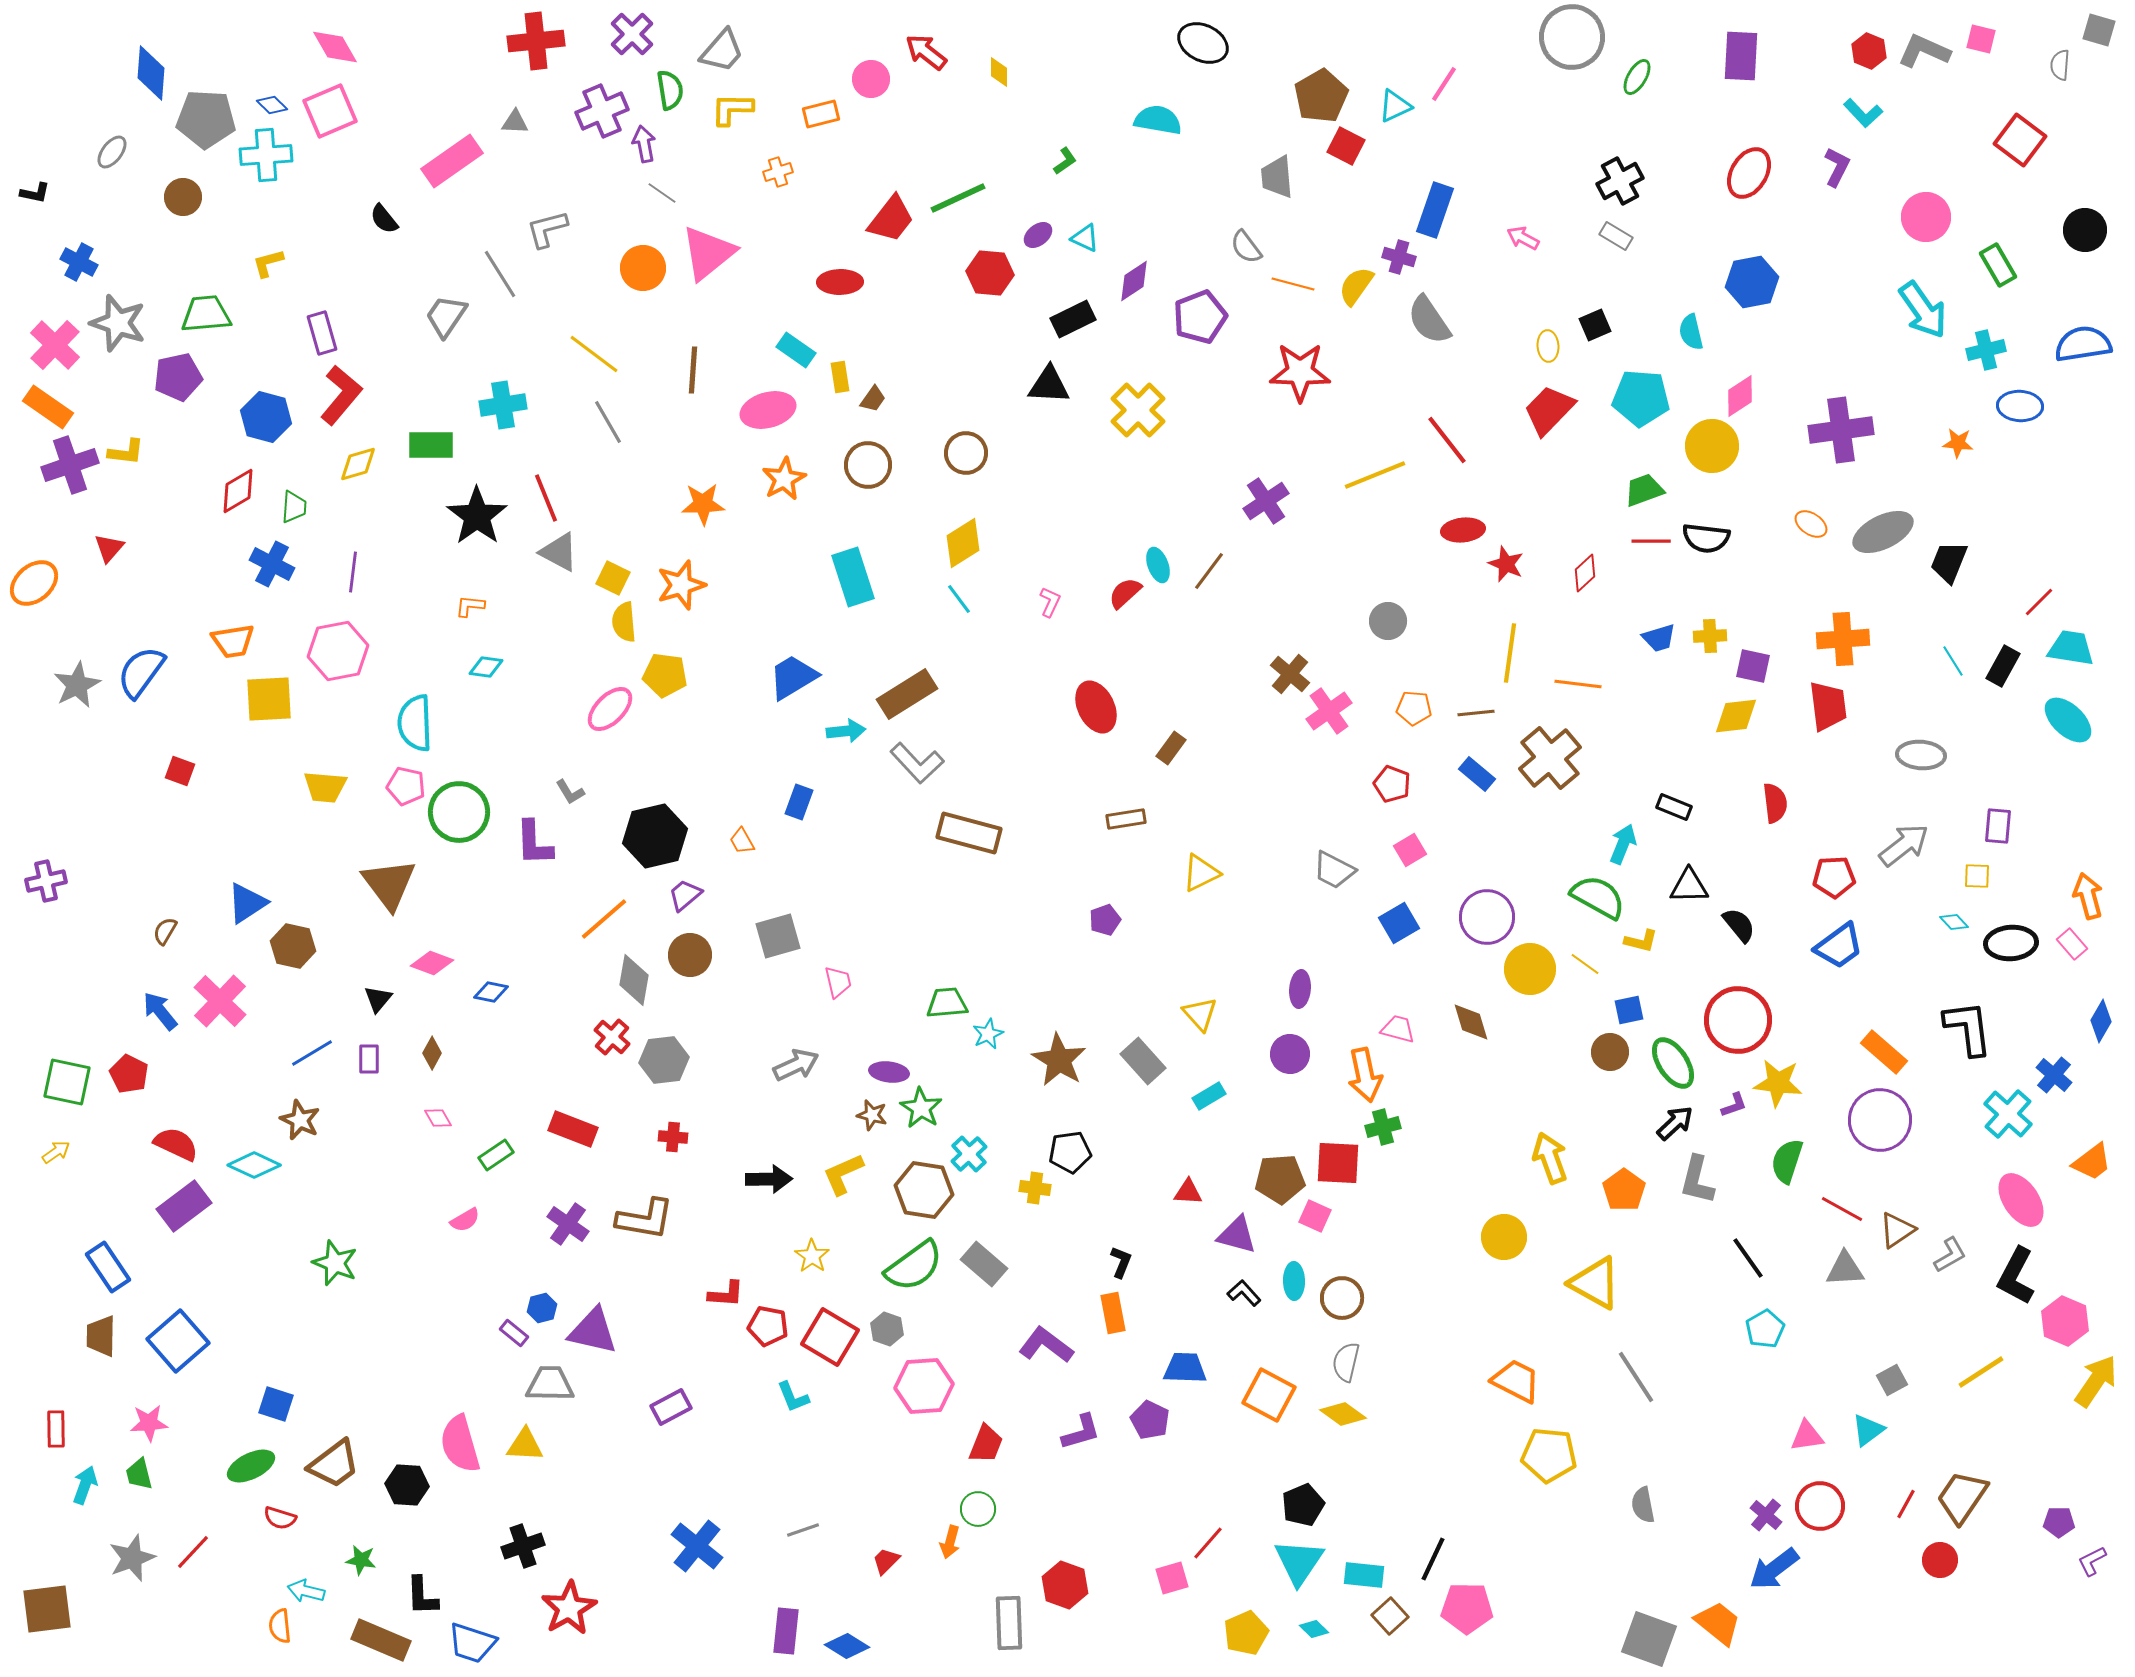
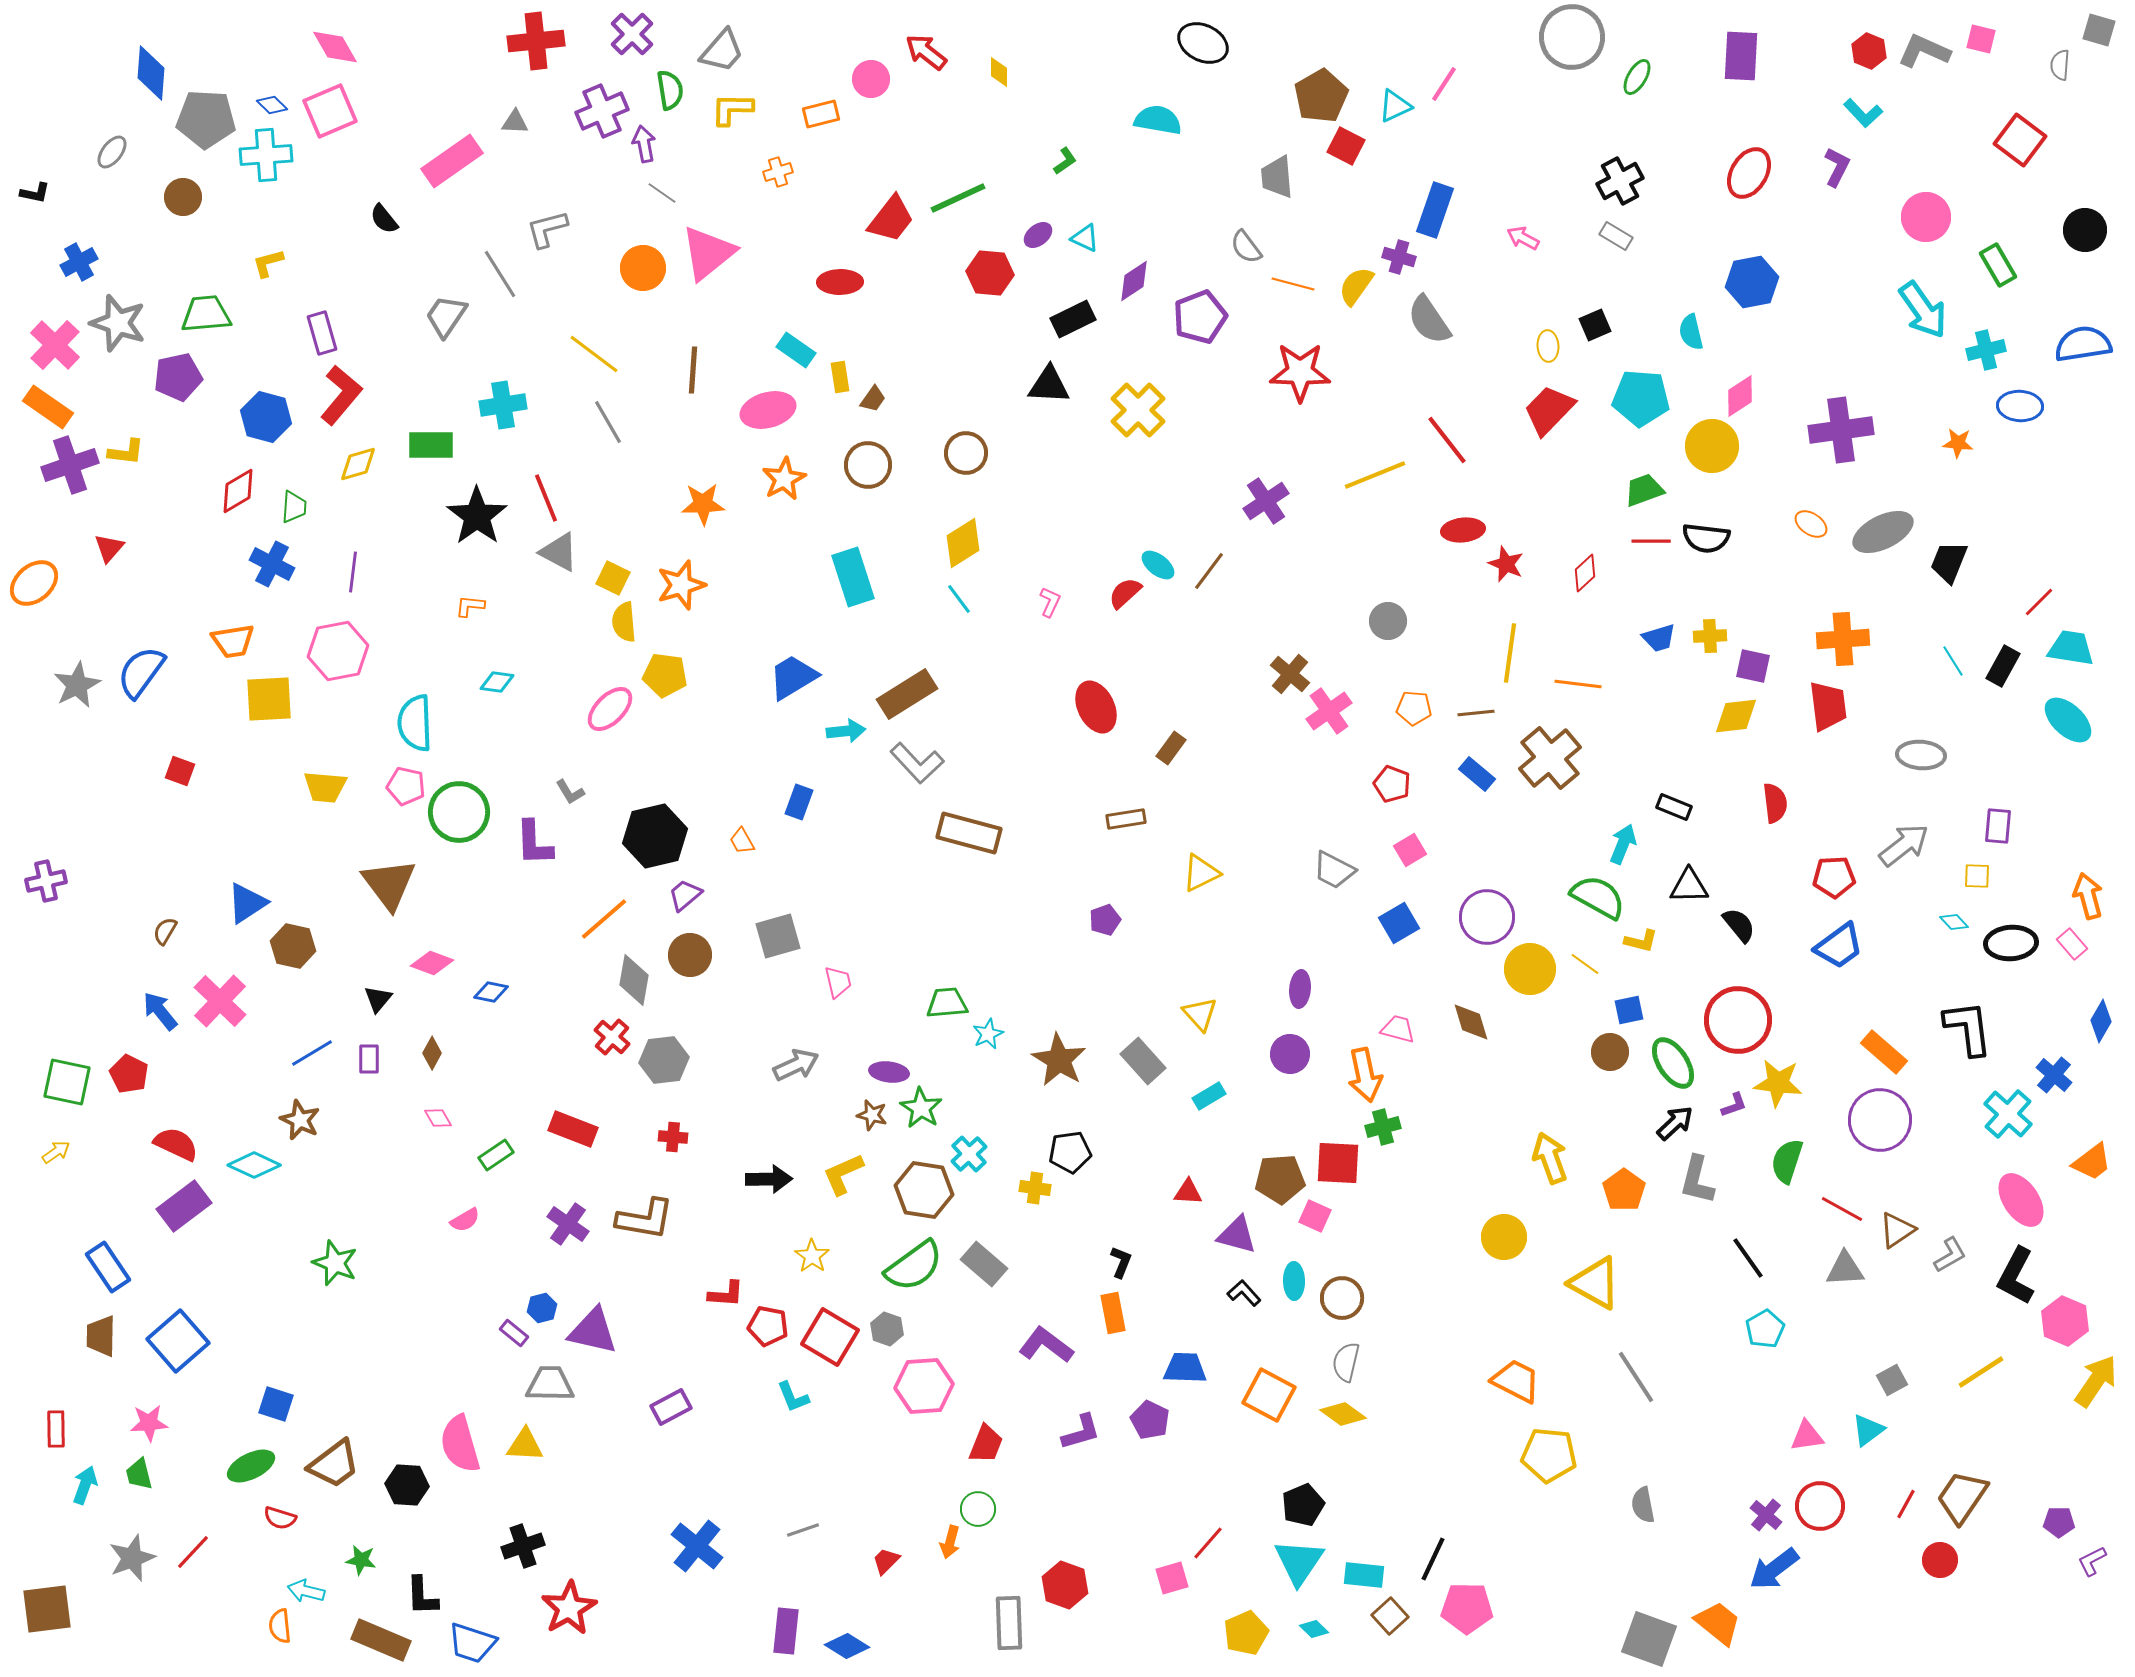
blue cross at (79, 262): rotated 33 degrees clockwise
cyan ellipse at (1158, 565): rotated 32 degrees counterclockwise
cyan diamond at (486, 667): moved 11 px right, 15 px down
